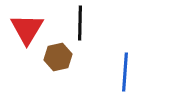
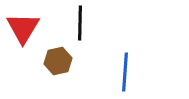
red triangle: moved 4 px left, 1 px up
brown hexagon: moved 4 px down
